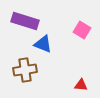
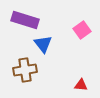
purple rectangle: moved 1 px up
pink square: rotated 24 degrees clockwise
blue triangle: rotated 30 degrees clockwise
